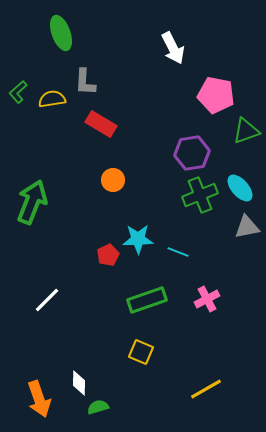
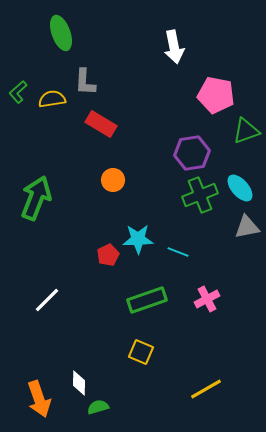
white arrow: moved 1 px right, 1 px up; rotated 16 degrees clockwise
green arrow: moved 4 px right, 4 px up
